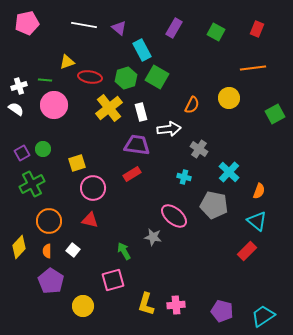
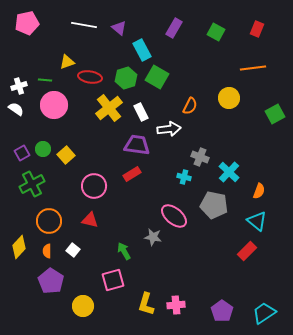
orange semicircle at (192, 105): moved 2 px left, 1 px down
white rectangle at (141, 112): rotated 12 degrees counterclockwise
gray cross at (199, 149): moved 1 px right, 8 px down; rotated 12 degrees counterclockwise
yellow square at (77, 163): moved 11 px left, 8 px up; rotated 24 degrees counterclockwise
pink circle at (93, 188): moved 1 px right, 2 px up
purple pentagon at (222, 311): rotated 20 degrees clockwise
cyan trapezoid at (263, 316): moved 1 px right, 3 px up
